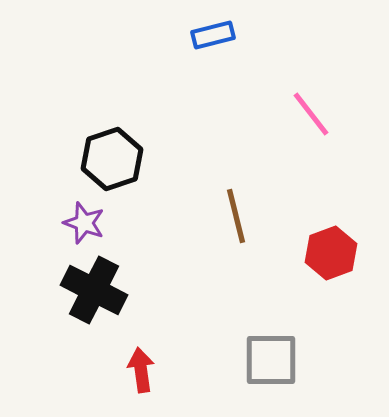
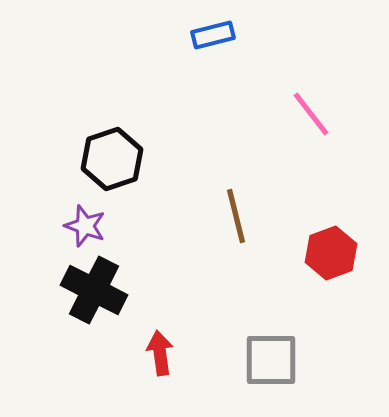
purple star: moved 1 px right, 3 px down
red arrow: moved 19 px right, 17 px up
